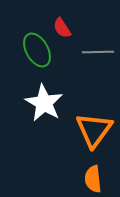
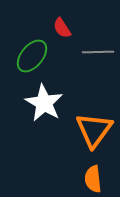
green ellipse: moved 5 px left, 6 px down; rotated 68 degrees clockwise
